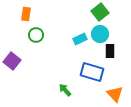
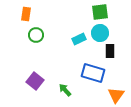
green square: rotated 30 degrees clockwise
cyan circle: moved 1 px up
cyan rectangle: moved 1 px left
purple square: moved 23 px right, 20 px down
blue rectangle: moved 1 px right, 1 px down
orange triangle: moved 1 px right, 1 px down; rotated 18 degrees clockwise
